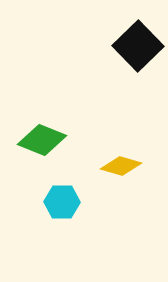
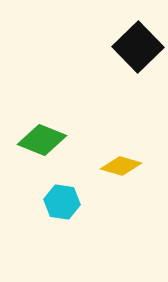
black square: moved 1 px down
cyan hexagon: rotated 8 degrees clockwise
